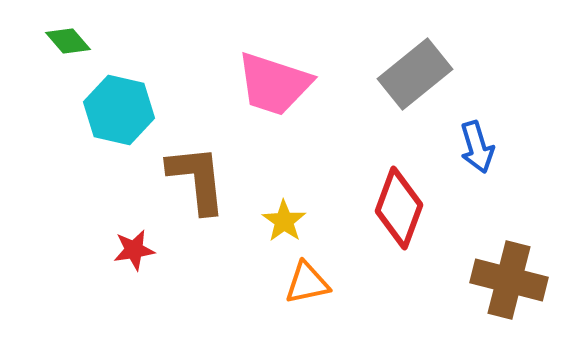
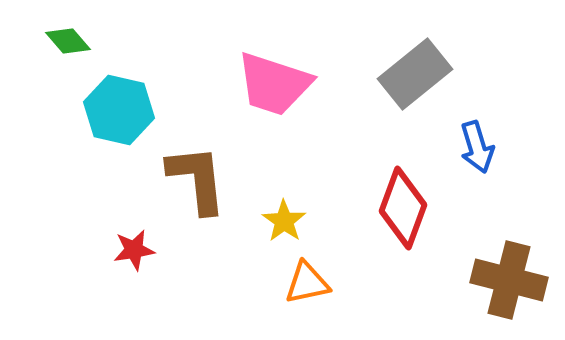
red diamond: moved 4 px right
